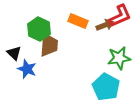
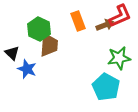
orange rectangle: rotated 48 degrees clockwise
black triangle: moved 2 px left
